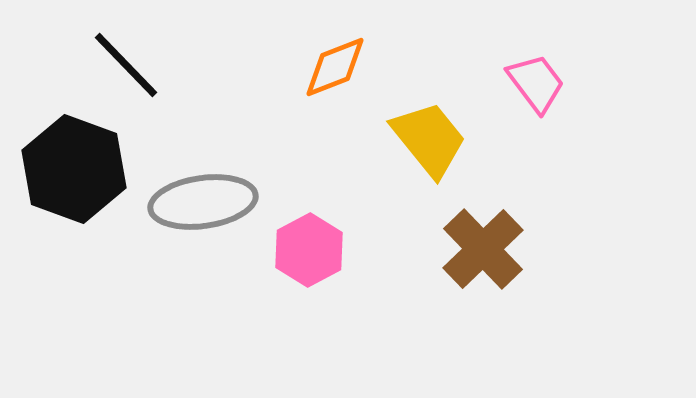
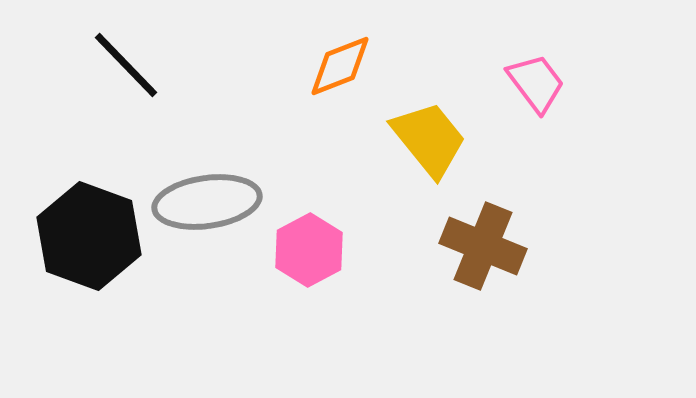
orange diamond: moved 5 px right, 1 px up
black hexagon: moved 15 px right, 67 px down
gray ellipse: moved 4 px right
brown cross: moved 3 px up; rotated 24 degrees counterclockwise
